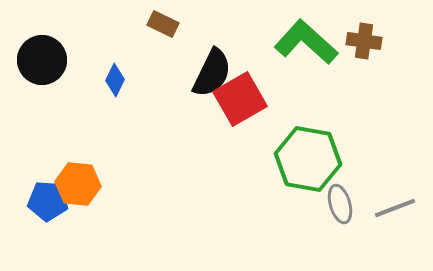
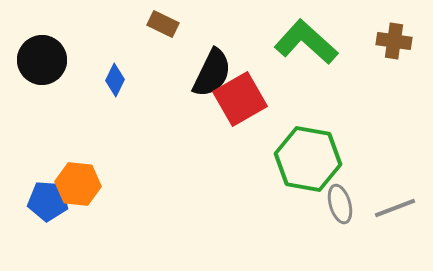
brown cross: moved 30 px right
